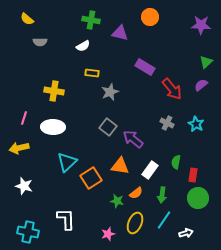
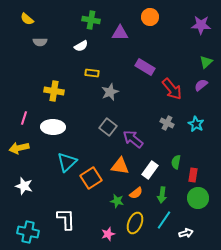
purple triangle: rotated 12 degrees counterclockwise
white semicircle: moved 2 px left
